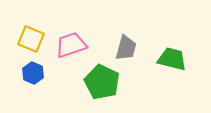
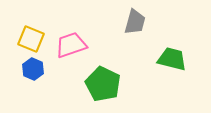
gray trapezoid: moved 9 px right, 26 px up
blue hexagon: moved 4 px up
green pentagon: moved 1 px right, 2 px down
